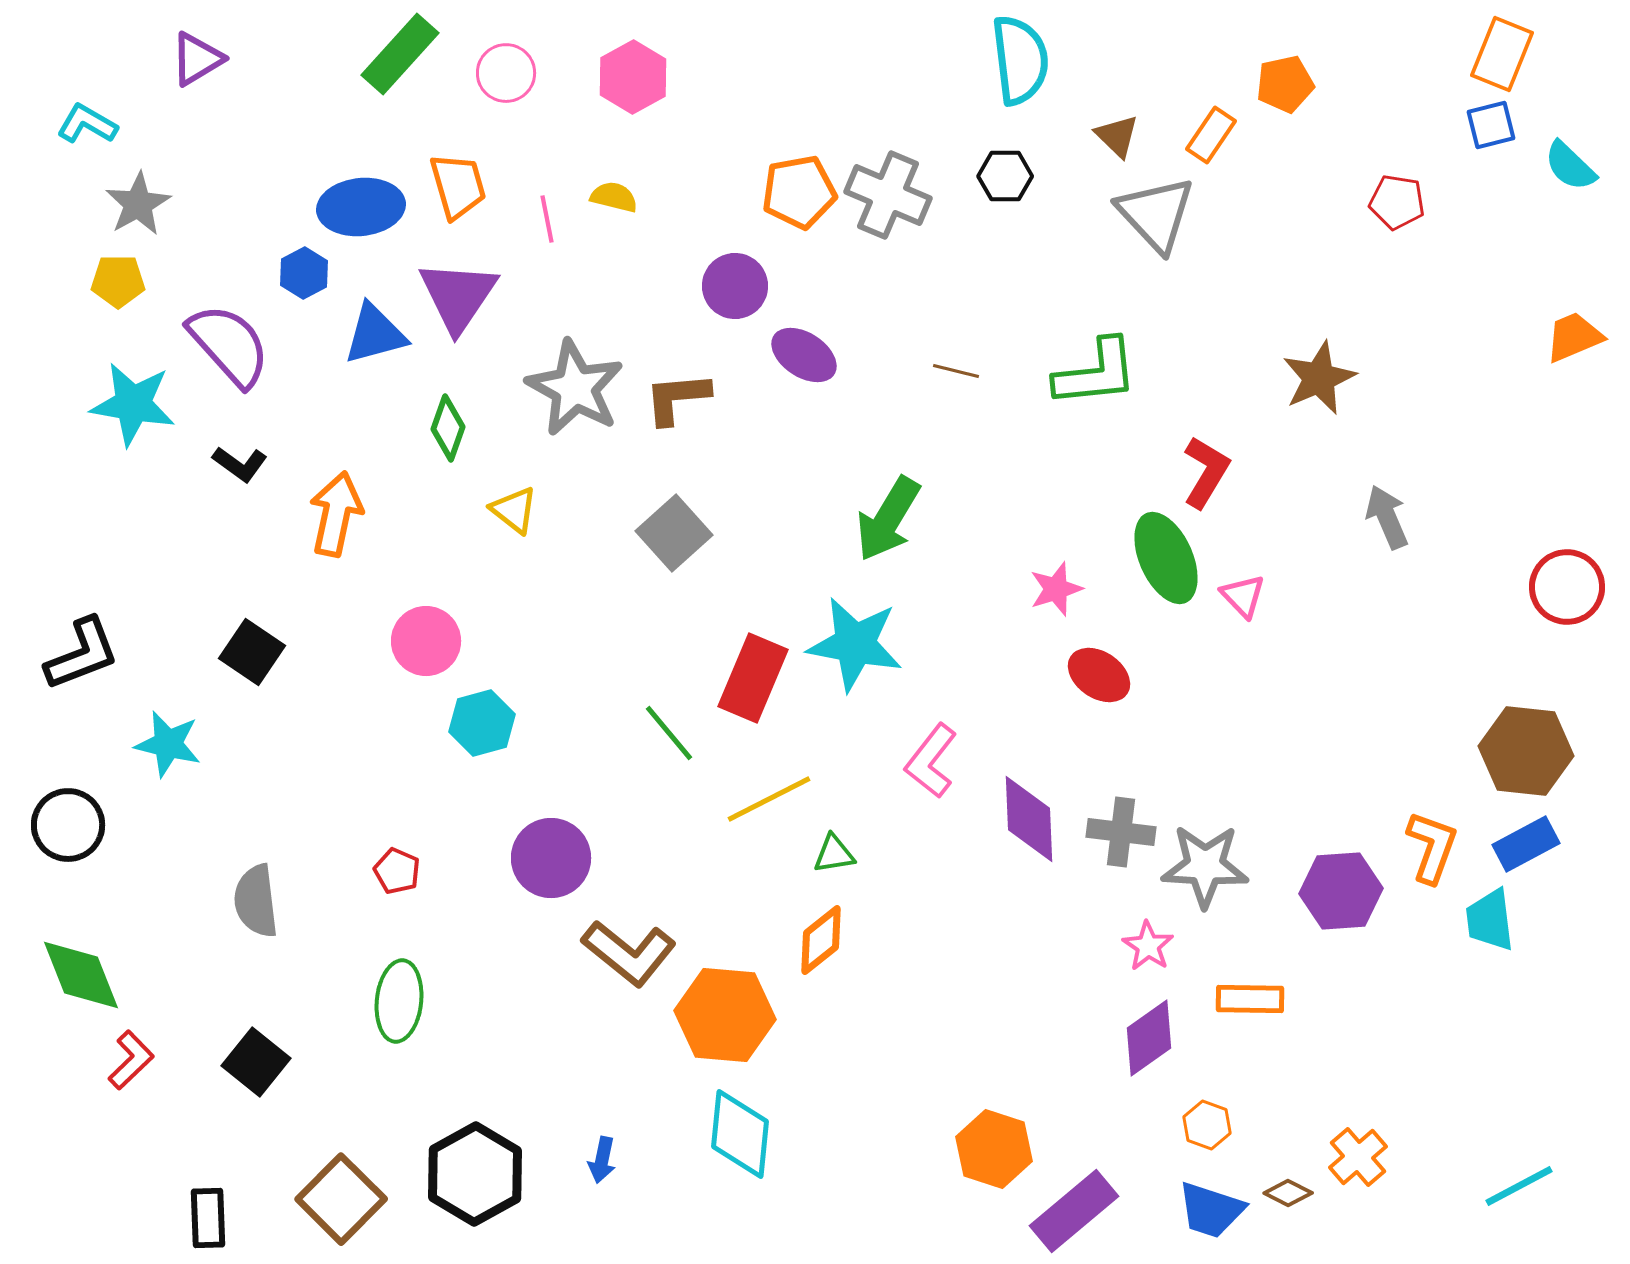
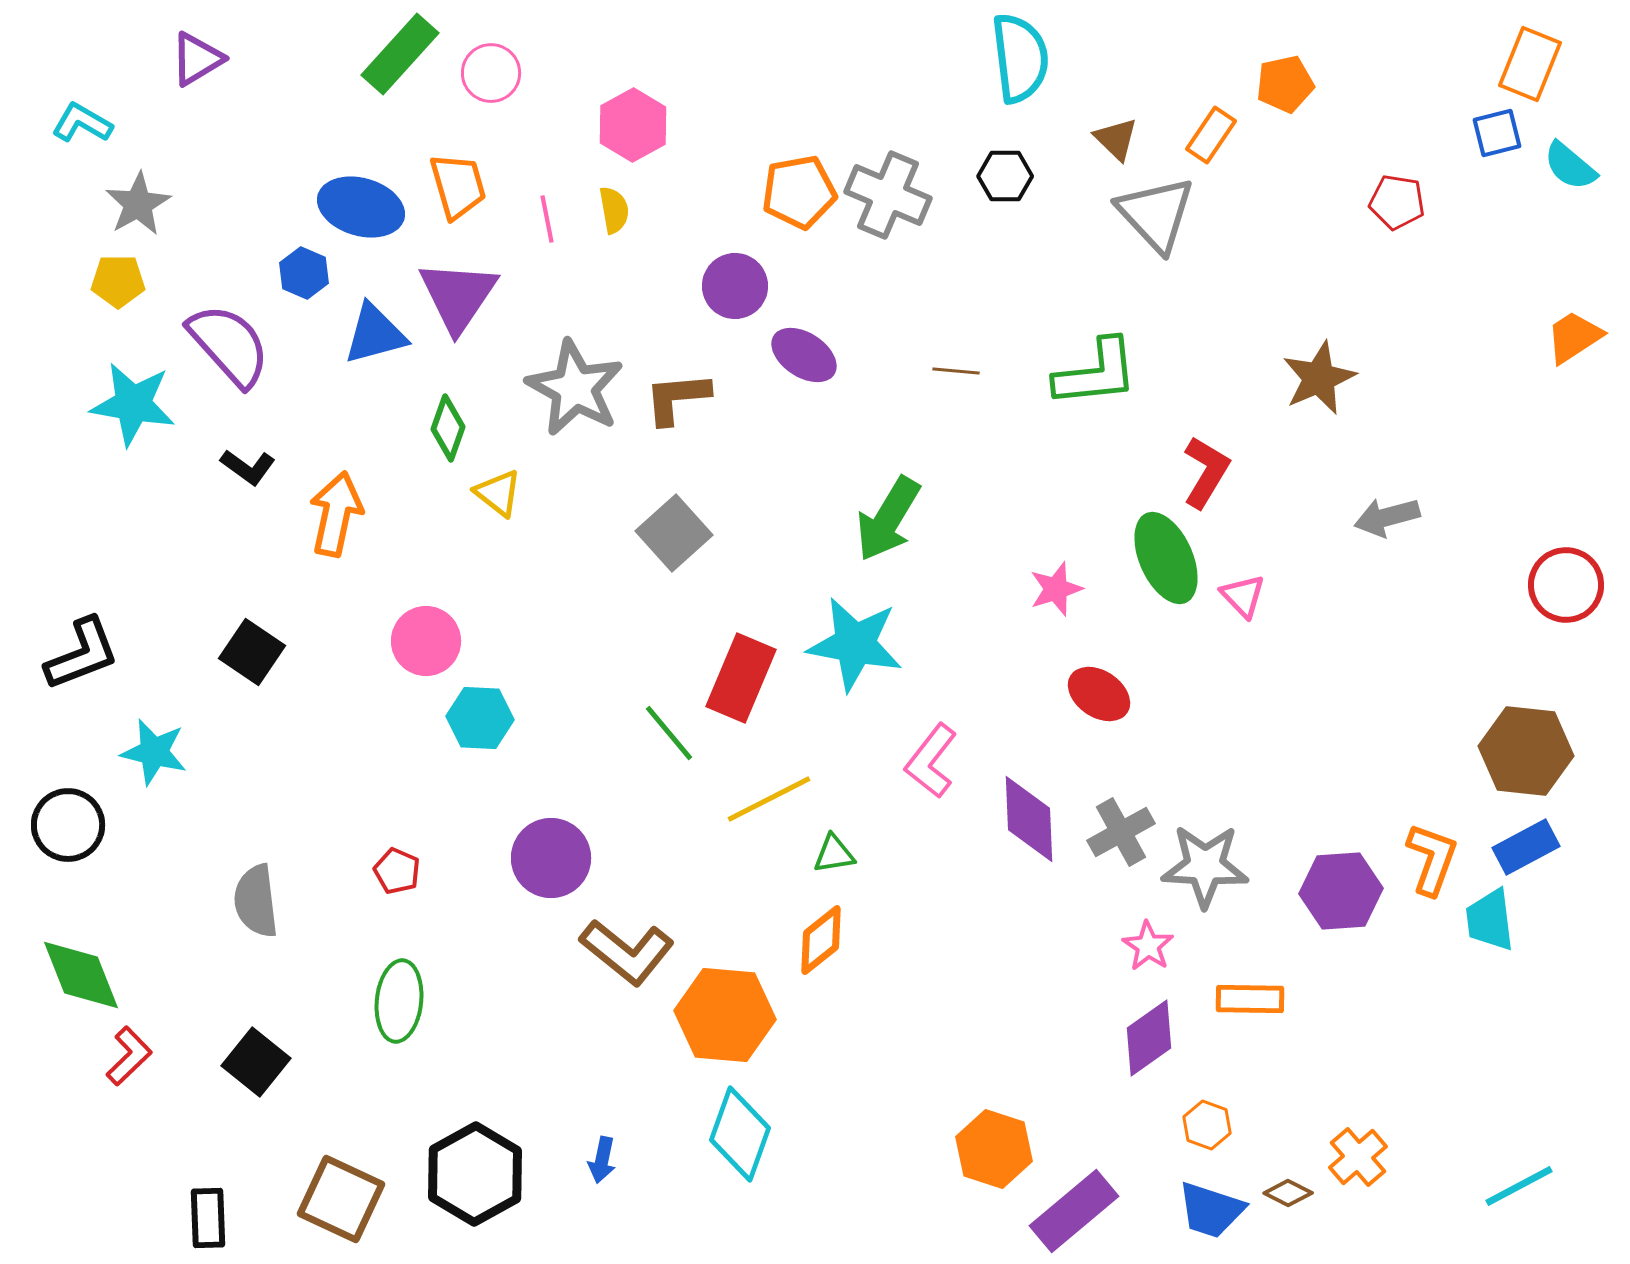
orange rectangle at (1502, 54): moved 28 px right, 10 px down
cyan semicircle at (1020, 60): moved 2 px up
pink circle at (506, 73): moved 15 px left
pink hexagon at (633, 77): moved 48 px down
cyan L-shape at (87, 124): moved 5 px left, 1 px up
blue square at (1491, 125): moved 6 px right, 8 px down
brown triangle at (1117, 136): moved 1 px left, 3 px down
cyan semicircle at (1570, 166): rotated 4 degrees counterclockwise
yellow semicircle at (614, 197): moved 13 px down; rotated 66 degrees clockwise
blue ellipse at (361, 207): rotated 22 degrees clockwise
blue hexagon at (304, 273): rotated 9 degrees counterclockwise
orange trapezoid at (1574, 337): rotated 10 degrees counterclockwise
brown line at (956, 371): rotated 9 degrees counterclockwise
black L-shape at (240, 464): moved 8 px right, 3 px down
yellow triangle at (514, 510): moved 16 px left, 17 px up
gray arrow at (1387, 517): rotated 82 degrees counterclockwise
red circle at (1567, 587): moved 1 px left, 2 px up
red ellipse at (1099, 675): moved 19 px down
red rectangle at (753, 678): moved 12 px left
cyan hexagon at (482, 723): moved 2 px left, 5 px up; rotated 18 degrees clockwise
cyan star at (168, 744): moved 14 px left, 8 px down
gray cross at (1121, 832): rotated 36 degrees counterclockwise
blue rectangle at (1526, 844): moved 3 px down
orange L-shape at (1432, 847): moved 12 px down
brown L-shape at (629, 953): moved 2 px left, 1 px up
red L-shape at (131, 1060): moved 2 px left, 4 px up
cyan diamond at (740, 1134): rotated 14 degrees clockwise
brown square at (341, 1199): rotated 20 degrees counterclockwise
